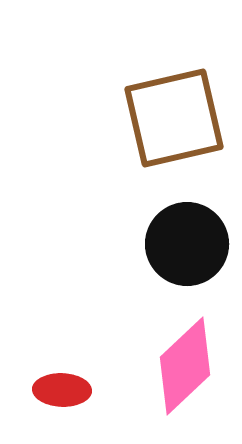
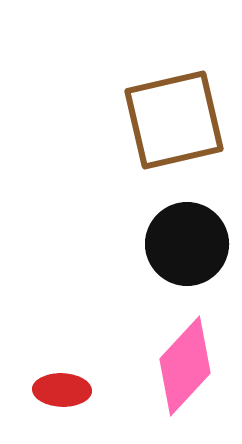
brown square: moved 2 px down
pink diamond: rotated 4 degrees counterclockwise
